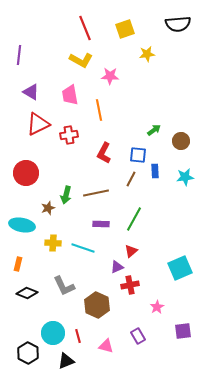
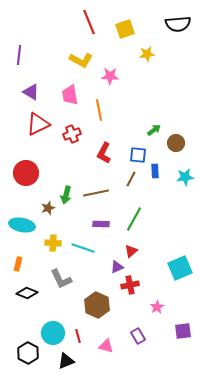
red line at (85, 28): moved 4 px right, 6 px up
red cross at (69, 135): moved 3 px right, 1 px up; rotated 12 degrees counterclockwise
brown circle at (181, 141): moved 5 px left, 2 px down
gray L-shape at (64, 286): moved 3 px left, 7 px up
